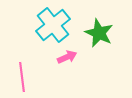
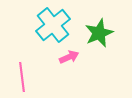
green star: rotated 24 degrees clockwise
pink arrow: moved 2 px right
